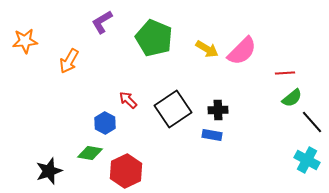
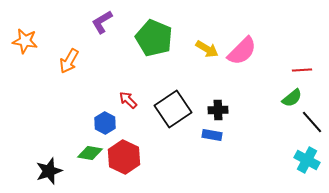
orange star: rotated 15 degrees clockwise
red line: moved 17 px right, 3 px up
red hexagon: moved 2 px left, 14 px up; rotated 8 degrees counterclockwise
